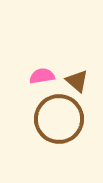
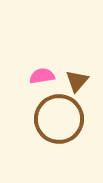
brown triangle: rotated 30 degrees clockwise
